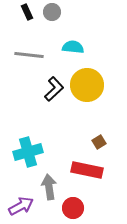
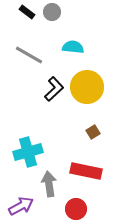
black rectangle: rotated 28 degrees counterclockwise
gray line: rotated 24 degrees clockwise
yellow circle: moved 2 px down
brown square: moved 6 px left, 10 px up
red rectangle: moved 1 px left, 1 px down
gray arrow: moved 3 px up
red circle: moved 3 px right, 1 px down
